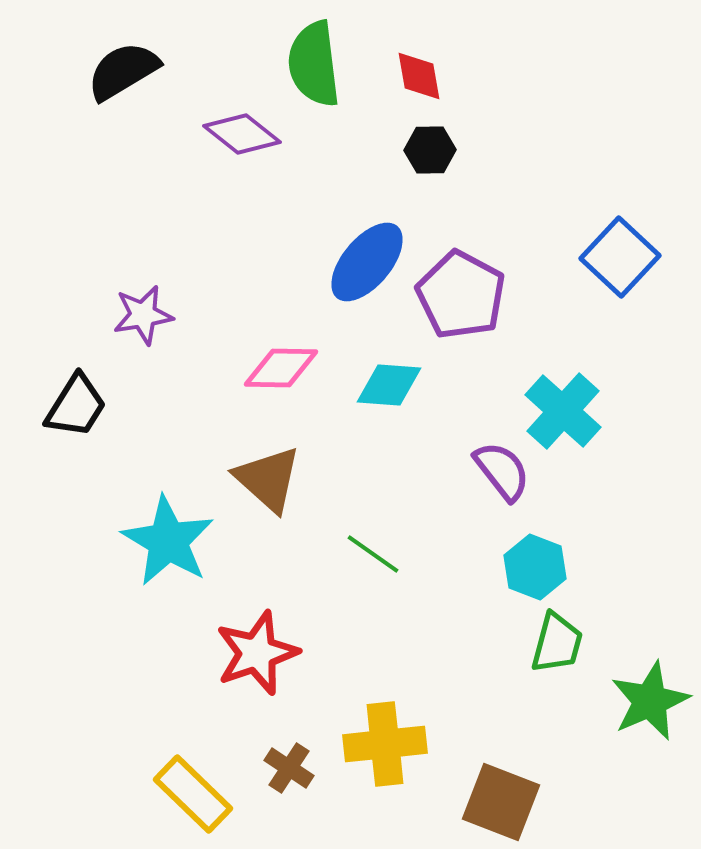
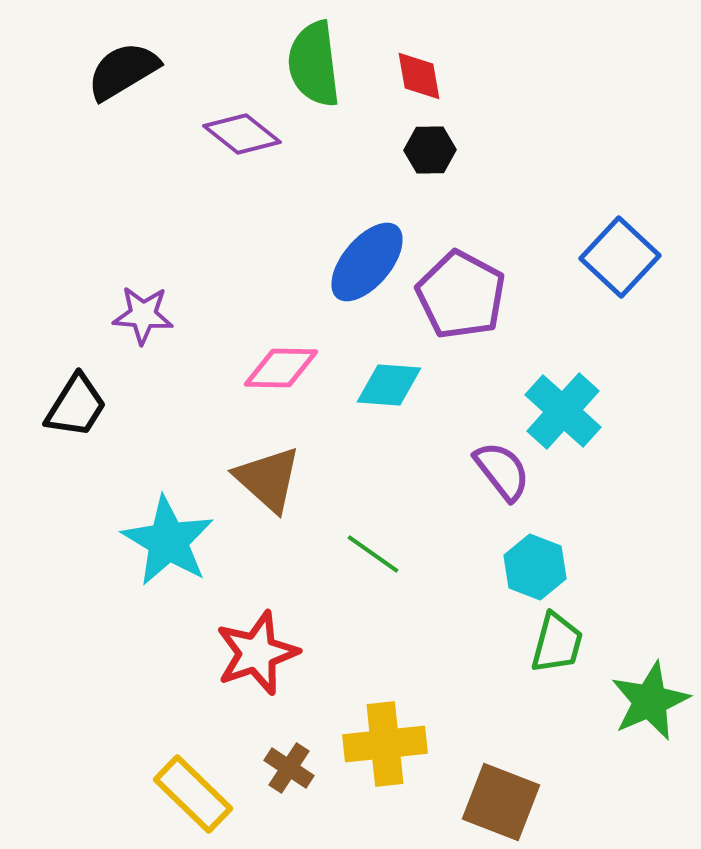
purple star: rotated 14 degrees clockwise
